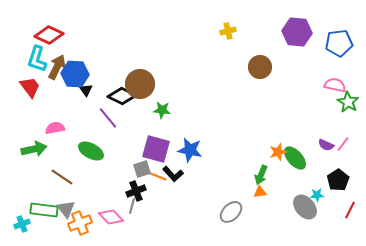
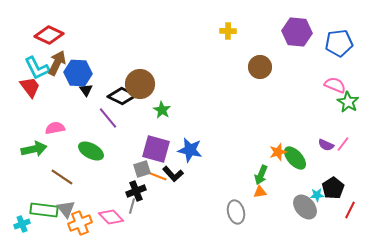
yellow cross at (228, 31): rotated 14 degrees clockwise
cyan L-shape at (37, 59): moved 9 px down; rotated 44 degrees counterclockwise
brown arrow at (57, 67): moved 4 px up
blue hexagon at (75, 74): moved 3 px right, 1 px up
pink semicircle at (335, 85): rotated 10 degrees clockwise
green star at (162, 110): rotated 24 degrees clockwise
black pentagon at (338, 180): moved 5 px left, 8 px down
gray ellipse at (231, 212): moved 5 px right; rotated 60 degrees counterclockwise
